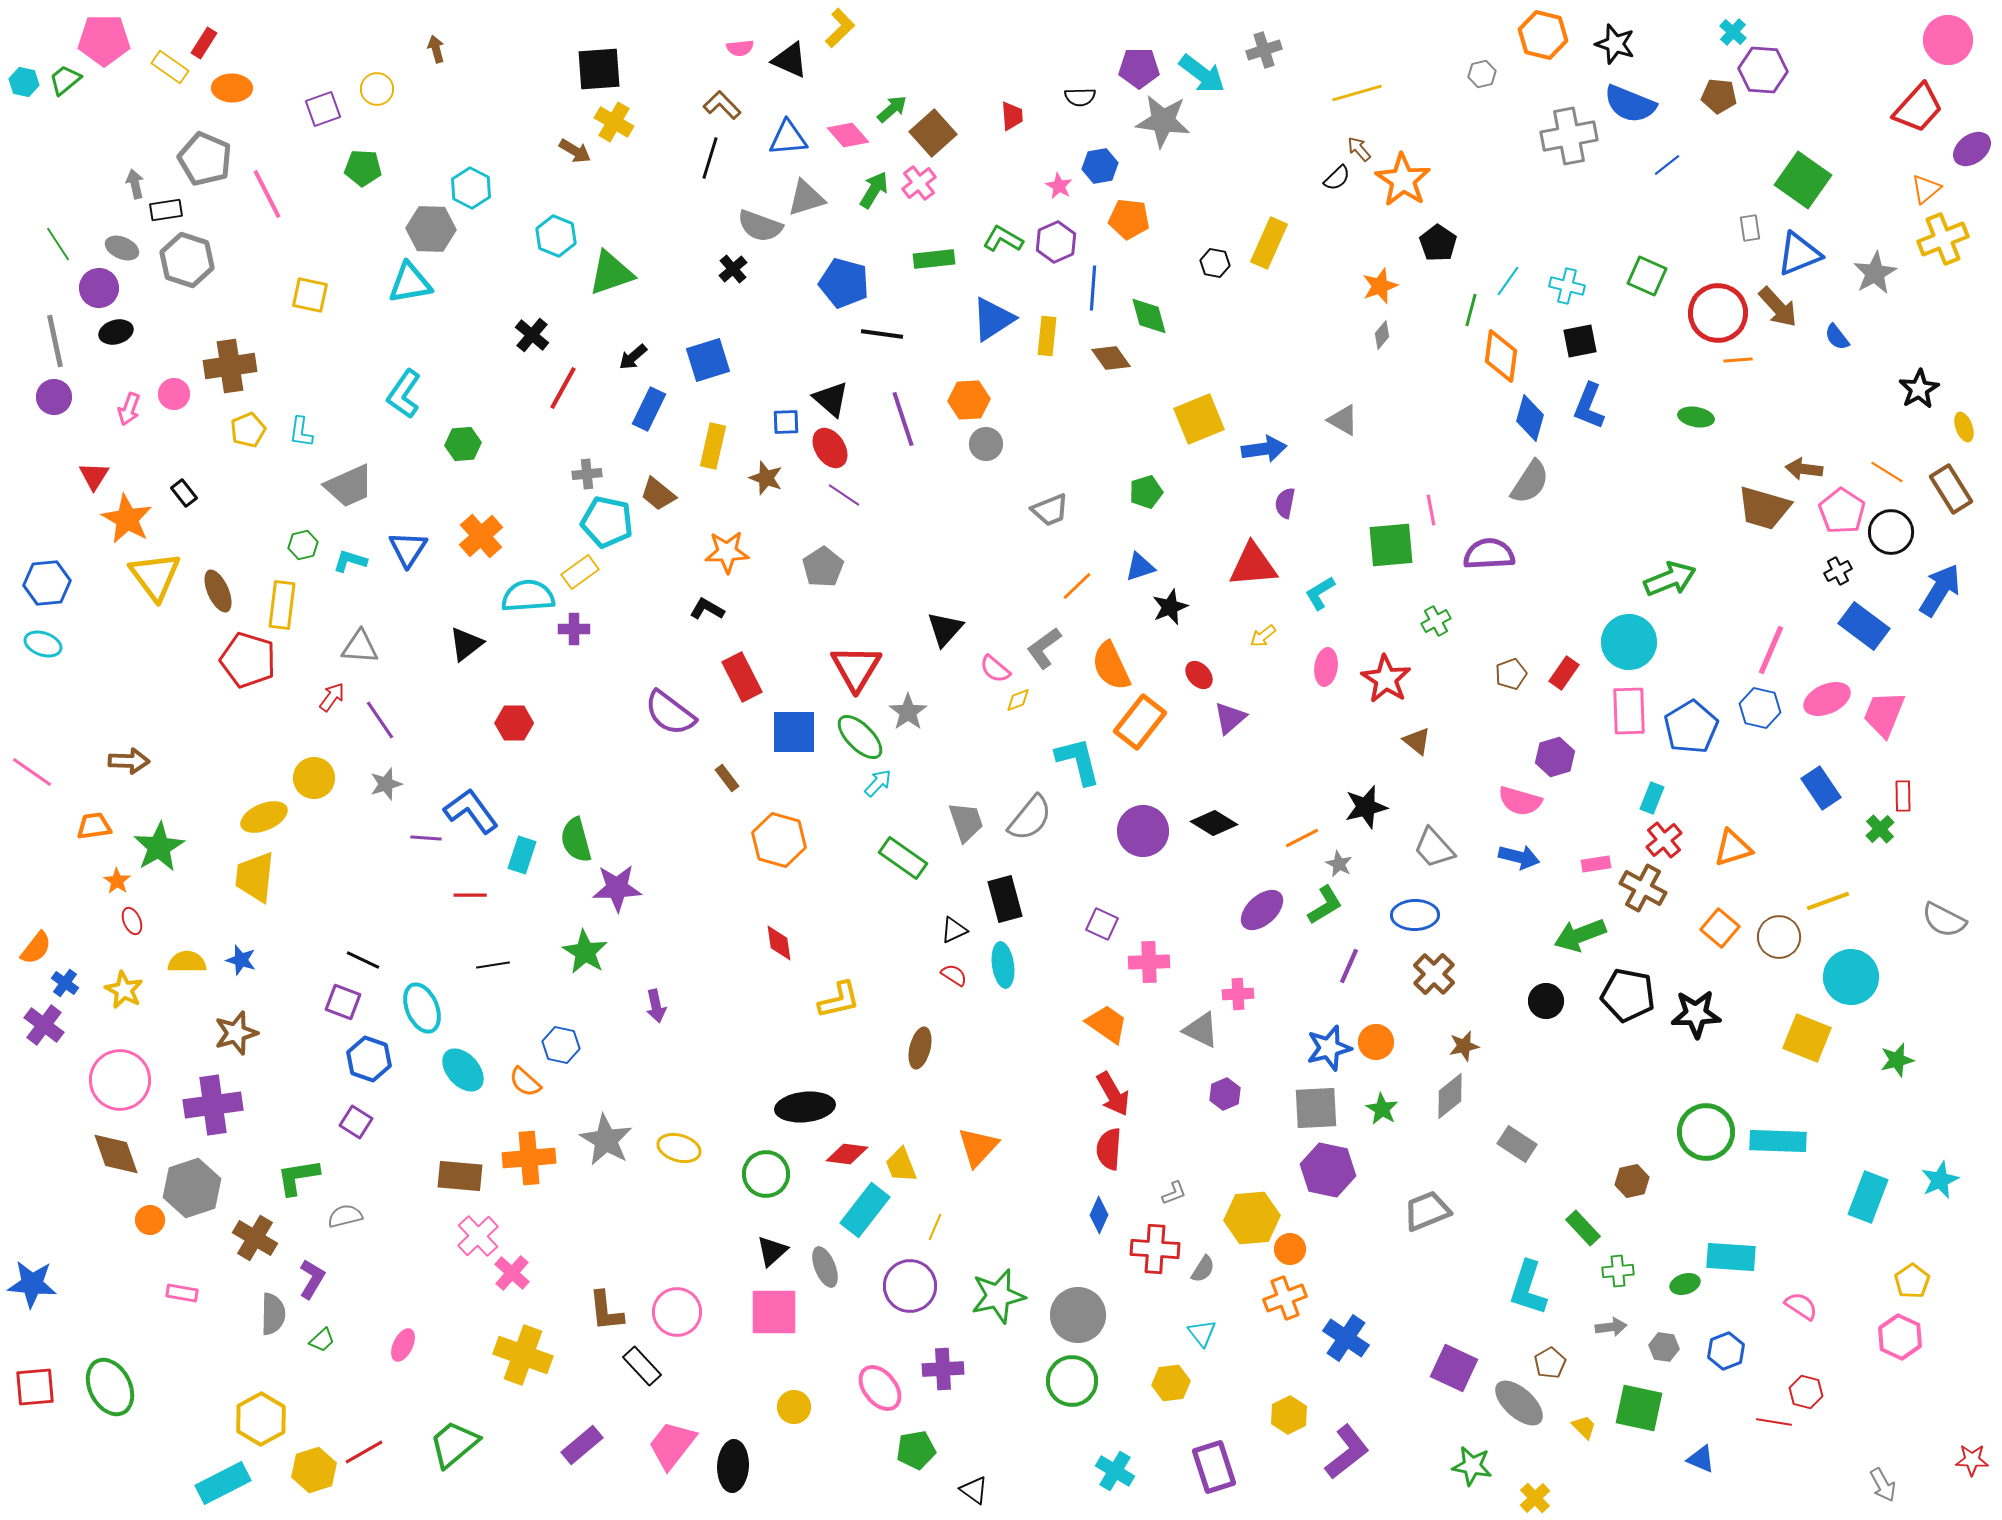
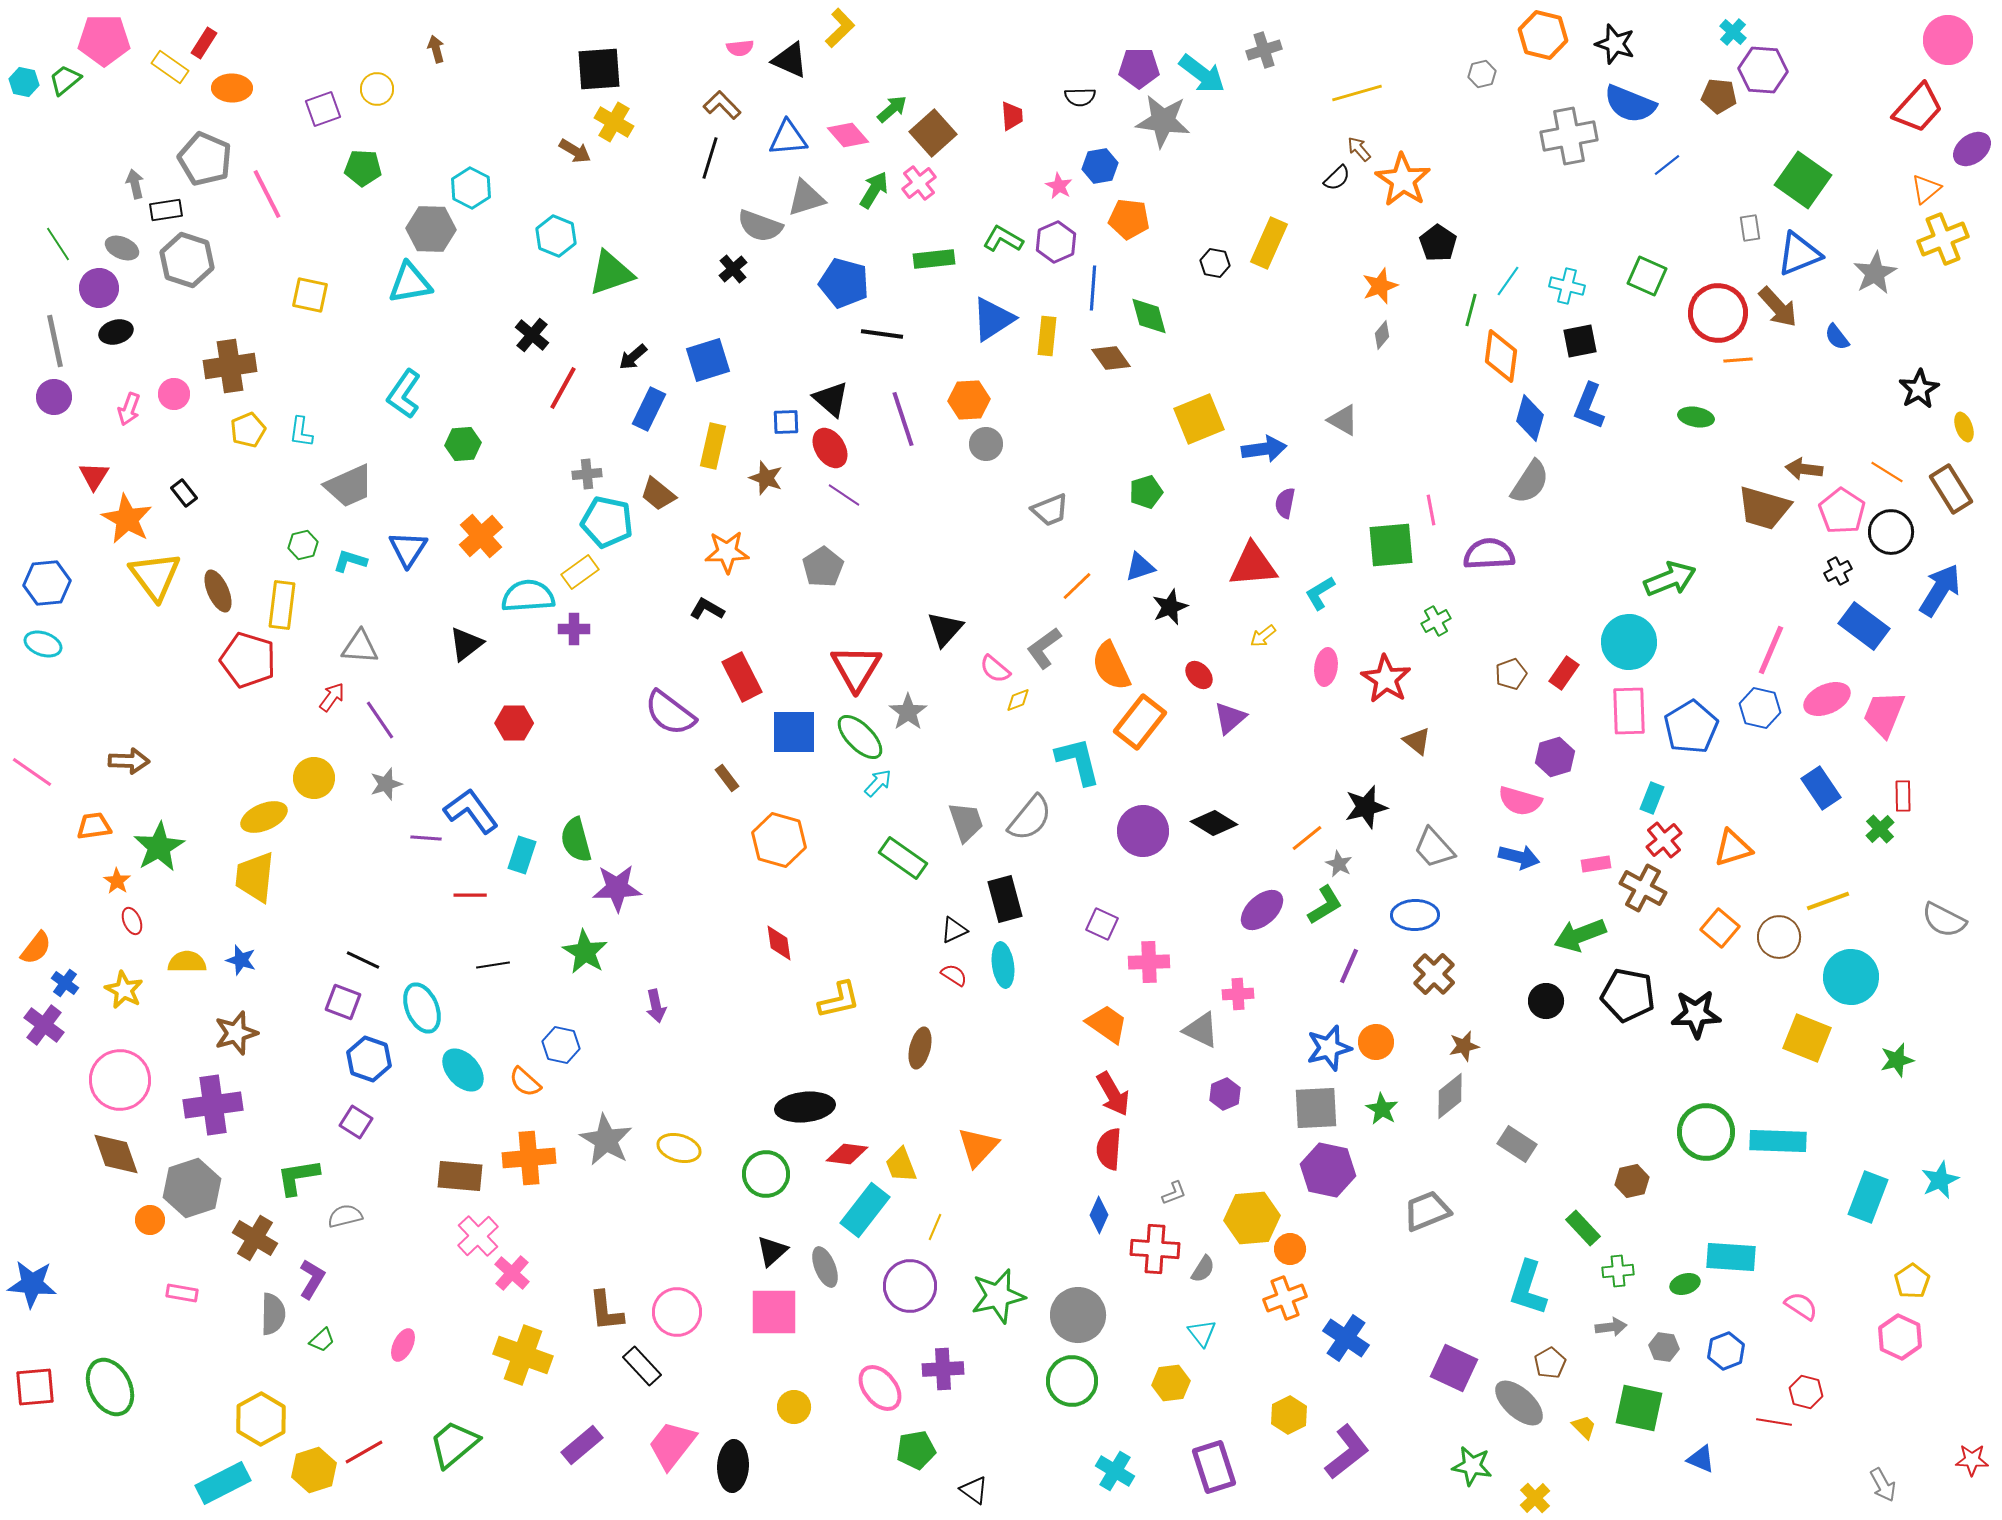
orange line at (1302, 838): moved 5 px right; rotated 12 degrees counterclockwise
